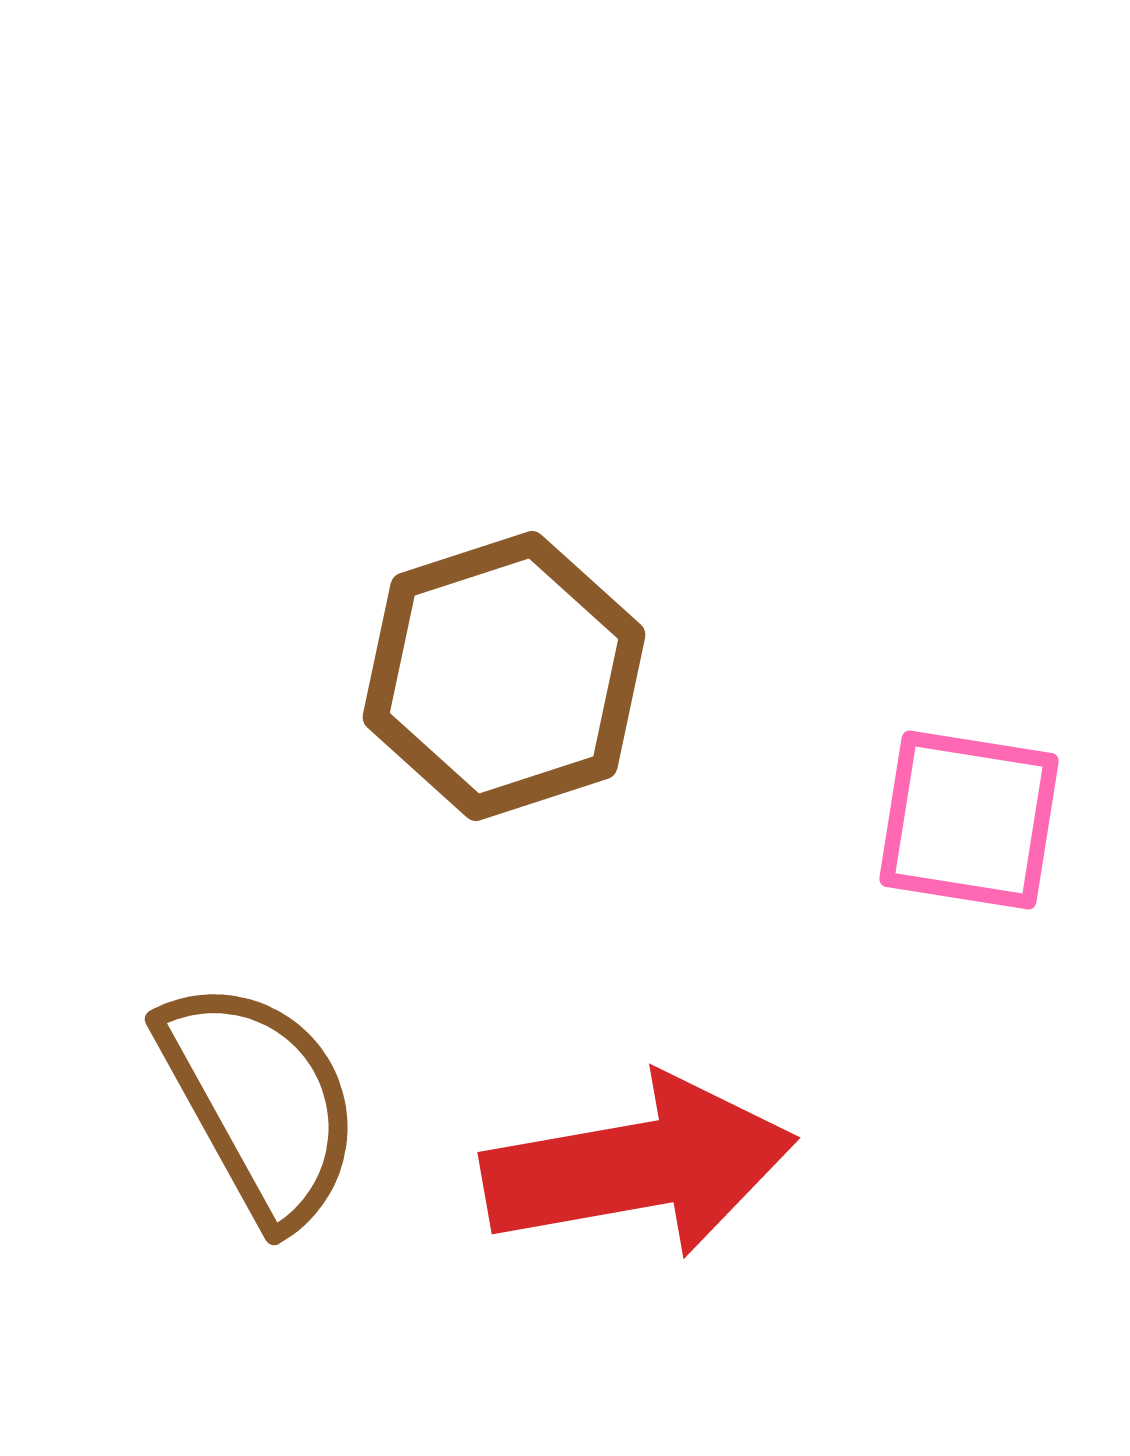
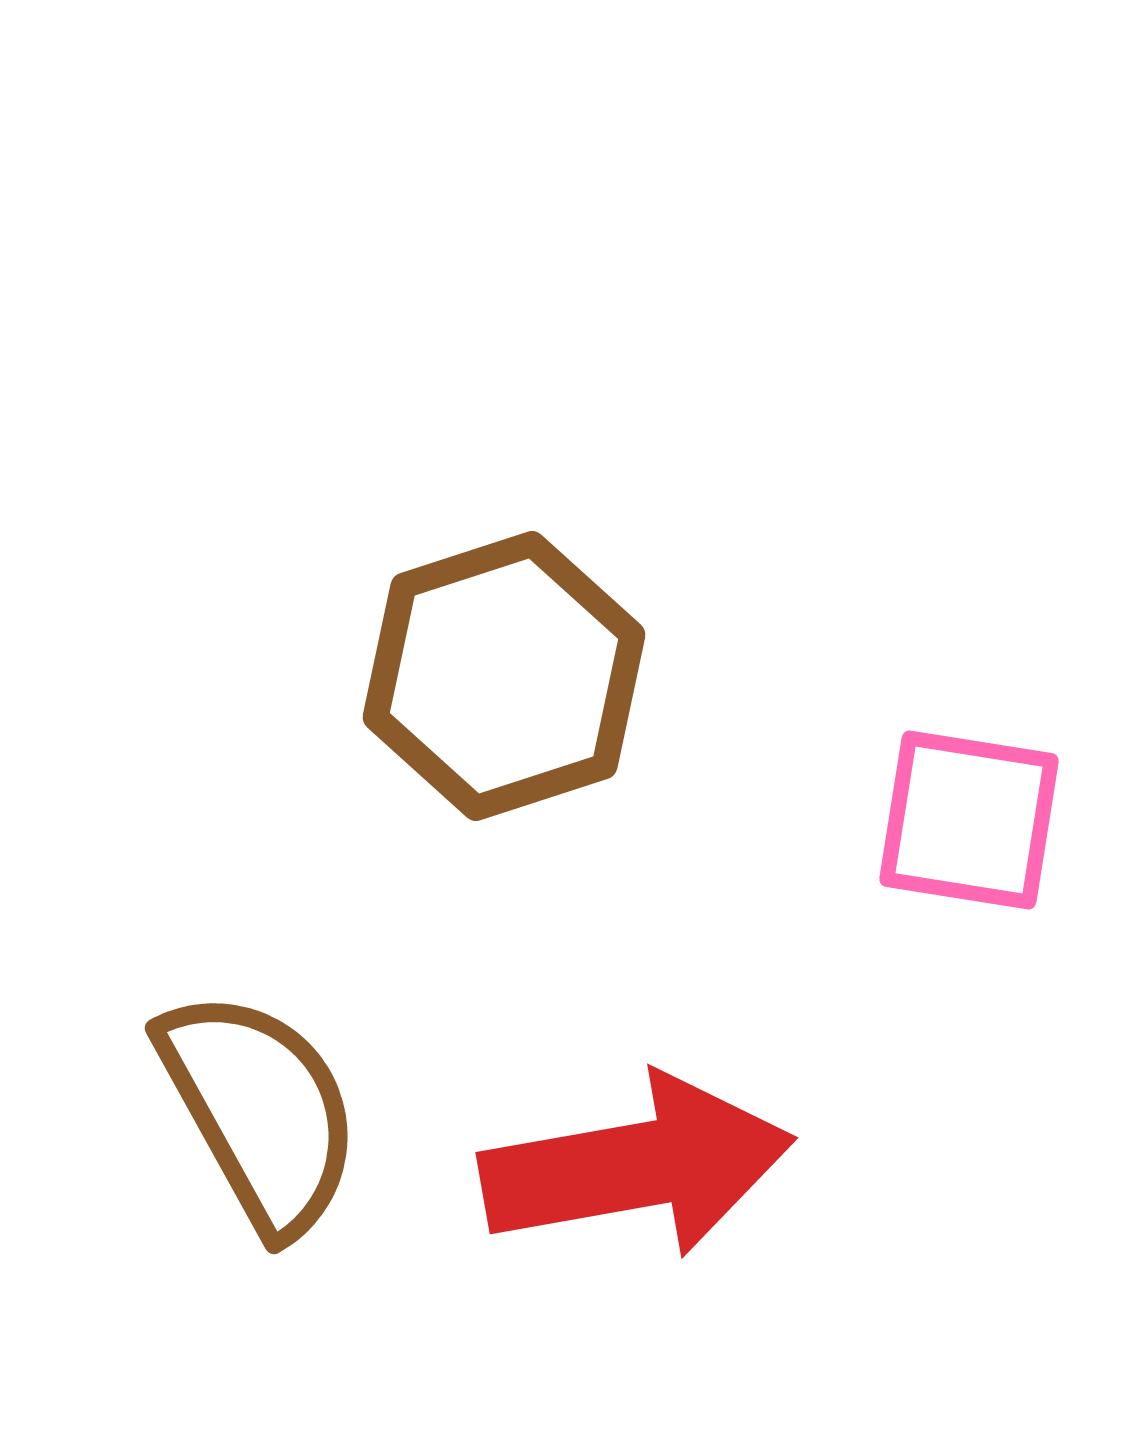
brown semicircle: moved 9 px down
red arrow: moved 2 px left
